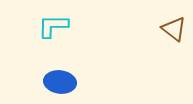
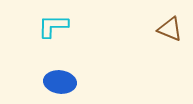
brown triangle: moved 4 px left; rotated 16 degrees counterclockwise
